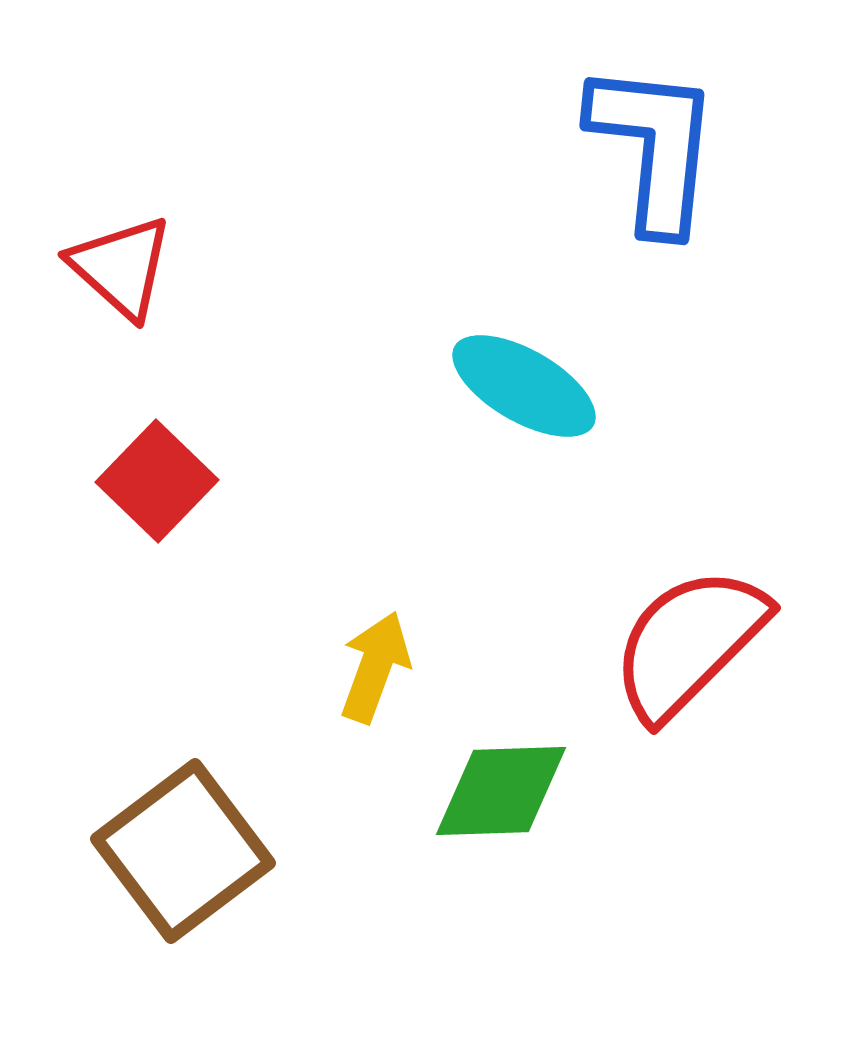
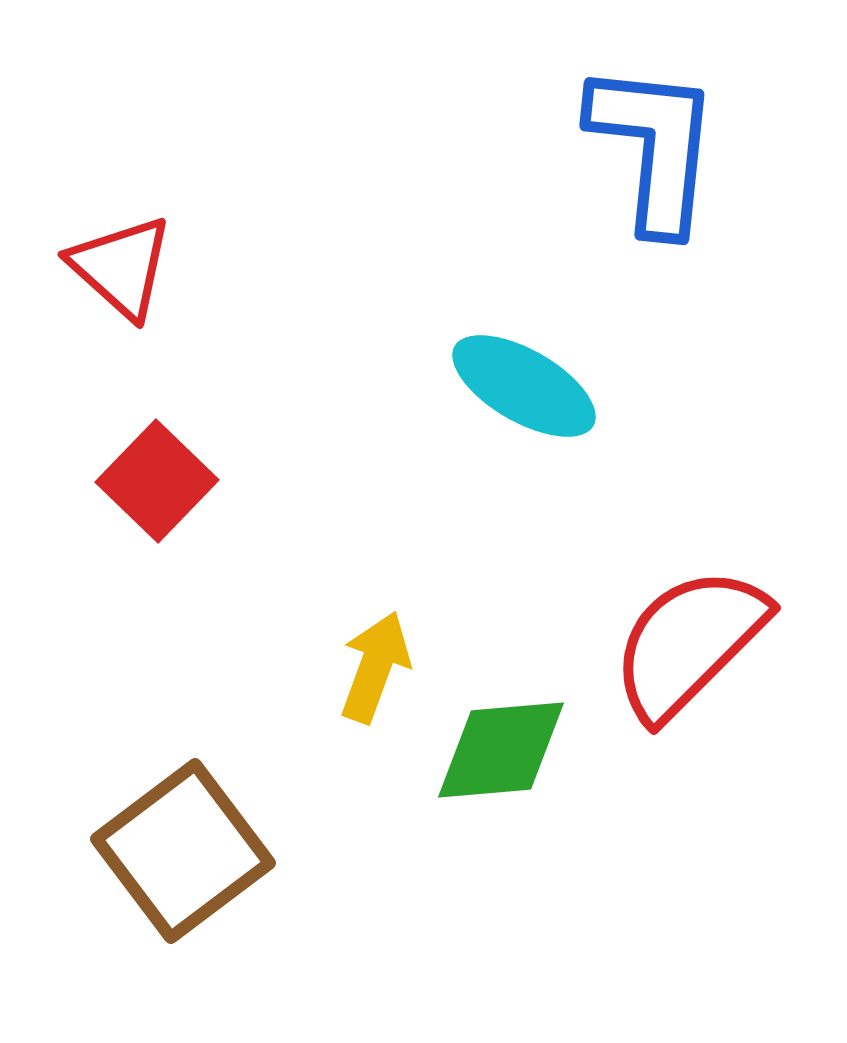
green diamond: moved 41 px up; rotated 3 degrees counterclockwise
